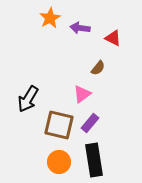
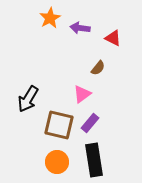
orange circle: moved 2 px left
